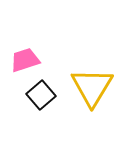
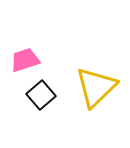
yellow triangle: moved 4 px right; rotated 15 degrees clockwise
